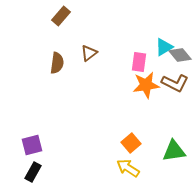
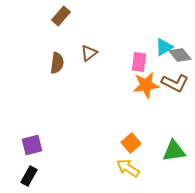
black rectangle: moved 4 px left, 4 px down
